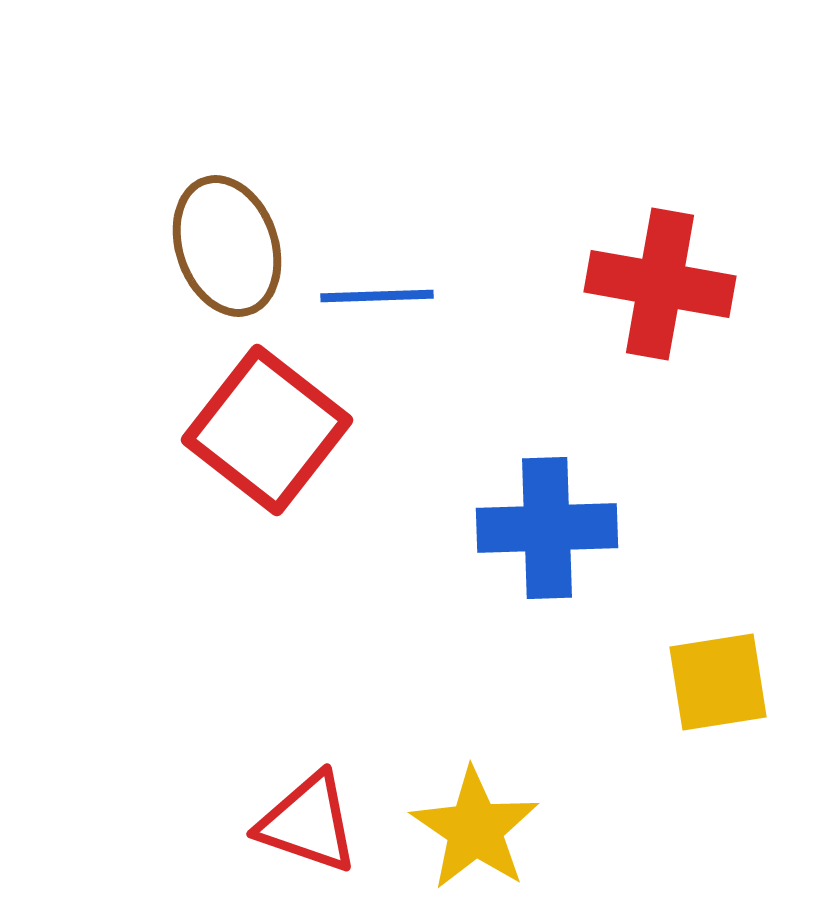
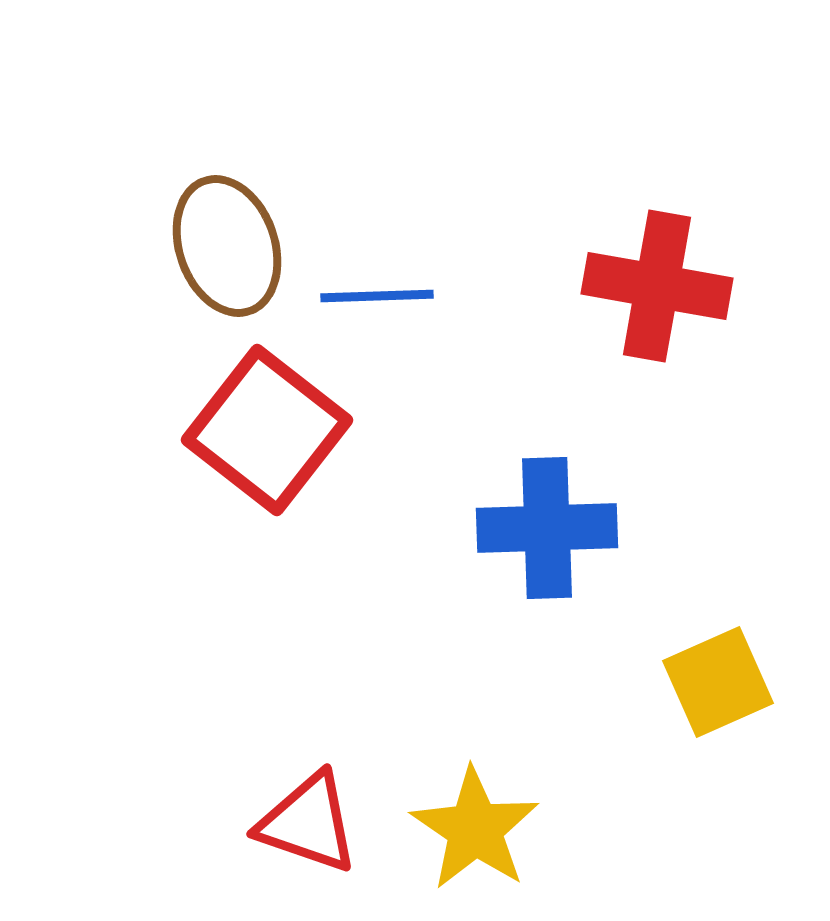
red cross: moved 3 px left, 2 px down
yellow square: rotated 15 degrees counterclockwise
